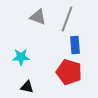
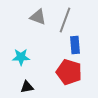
gray line: moved 2 px left, 1 px down
black triangle: rotated 24 degrees counterclockwise
